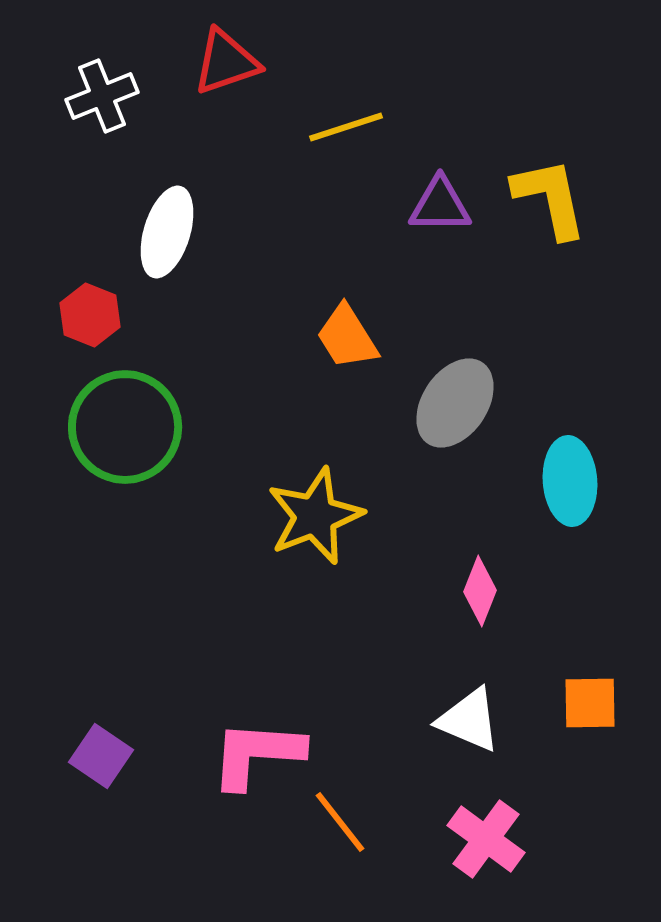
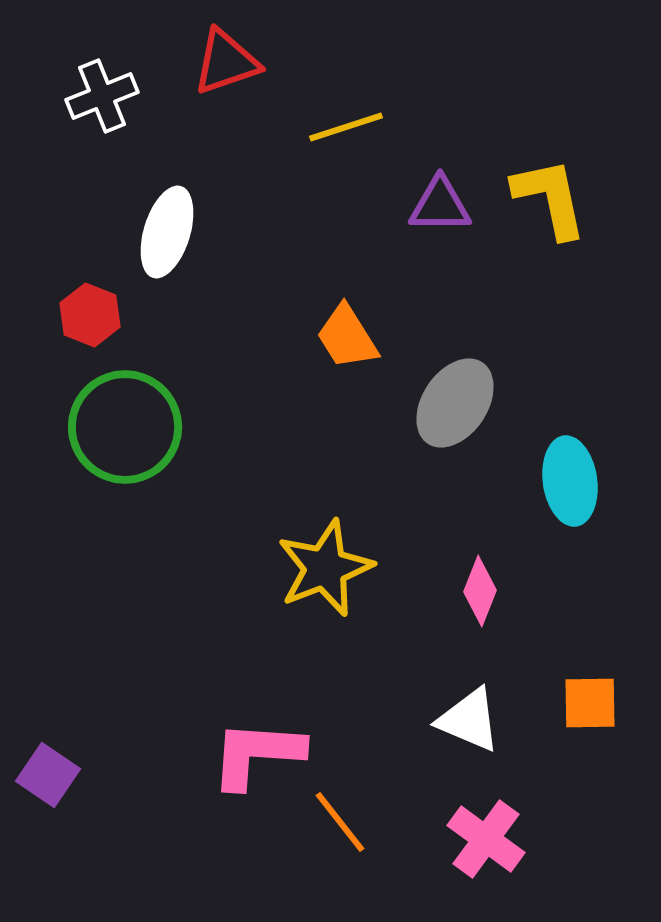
cyan ellipse: rotated 4 degrees counterclockwise
yellow star: moved 10 px right, 52 px down
purple square: moved 53 px left, 19 px down
